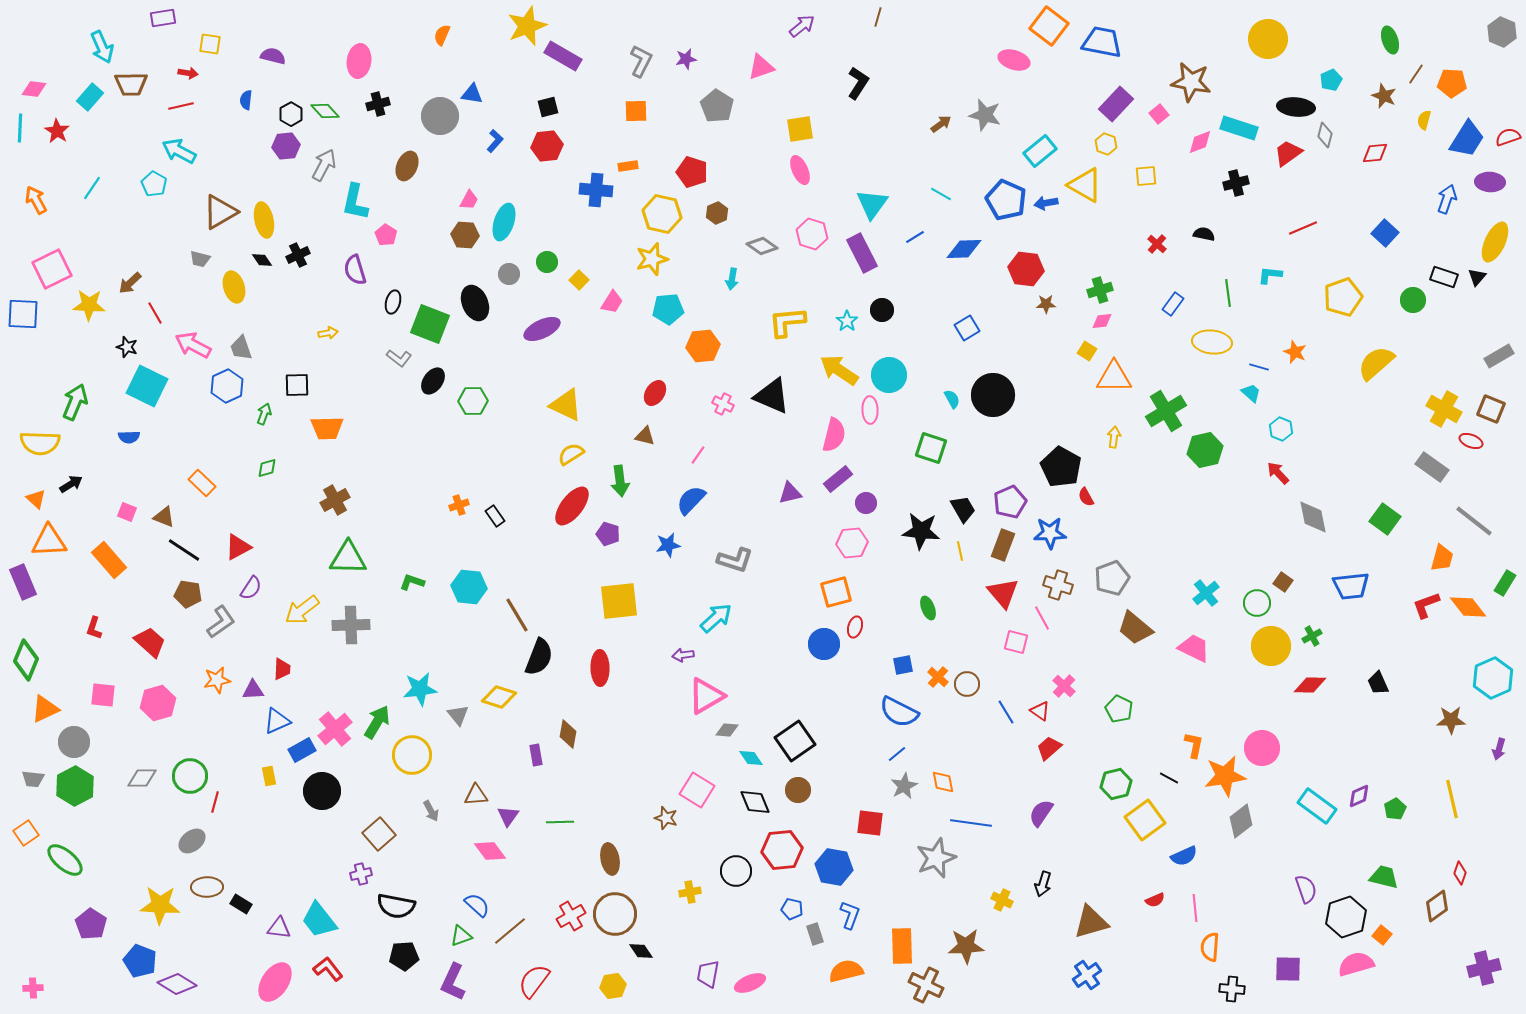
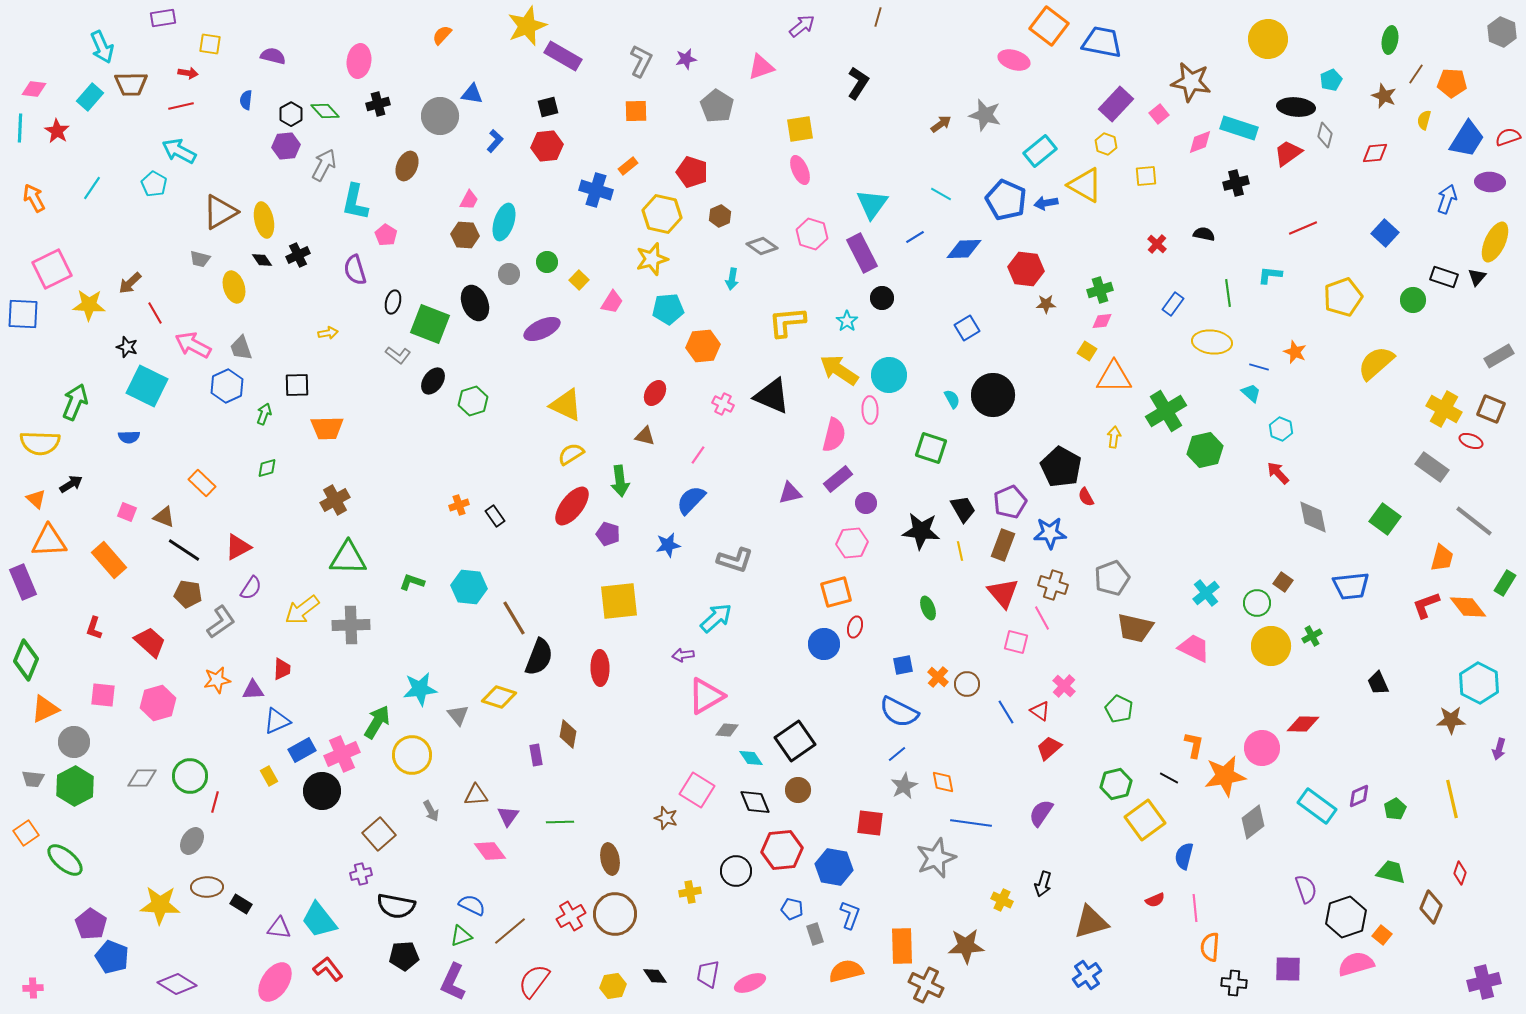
orange semicircle at (442, 35): rotated 20 degrees clockwise
green ellipse at (1390, 40): rotated 28 degrees clockwise
orange rectangle at (628, 166): rotated 30 degrees counterclockwise
blue cross at (596, 190): rotated 12 degrees clockwise
orange arrow at (36, 200): moved 2 px left, 2 px up
brown hexagon at (717, 213): moved 3 px right, 3 px down
black circle at (882, 310): moved 12 px up
gray L-shape at (399, 358): moved 1 px left, 3 px up
green hexagon at (473, 401): rotated 16 degrees counterclockwise
brown cross at (1058, 585): moved 5 px left
brown line at (517, 615): moved 3 px left, 3 px down
brown trapezoid at (1135, 628): rotated 27 degrees counterclockwise
cyan hexagon at (1493, 678): moved 14 px left, 5 px down; rotated 9 degrees counterclockwise
red diamond at (1310, 685): moved 7 px left, 39 px down
pink cross at (335, 729): moved 7 px right, 25 px down; rotated 16 degrees clockwise
yellow rectangle at (269, 776): rotated 18 degrees counterclockwise
gray diamond at (1241, 821): moved 12 px right, 1 px down
gray ellipse at (192, 841): rotated 20 degrees counterclockwise
blue semicircle at (1184, 856): rotated 128 degrees clockwise
green trapezoid at (1384, 877): moved 7 px right, 5 px up
blue semicircle at (477, 905): moved 5 px left; rotated 16 degrees counterclockwise
brown diamond at (1437, 906): moved 6 px left, 1 px down; rotated 32 degrees counterclockwise
black diamond at (641, 951): moved 14 px right, 25 px down
blue pentagon at (140, 961): moved 28 px left, 4 px up
purple cross at (1484, 968): moved 14 px down
black cross at (1232, 989): moved 2 px right, 6 px up
